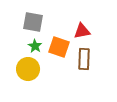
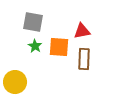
orange square: rotated 15 degrees counterclockwise
yellow circle: moved 13 px left, 13 px down
